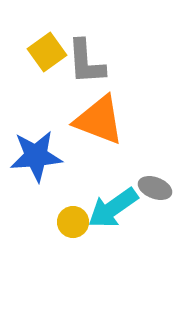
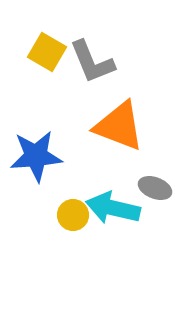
yellow square: rotated 24 degrees counterclockwise
gray L-shape: moved 6 px right; rotated 18 degrees counterclockwise
orange triangle: moved 20 px right, 6 px down
cyan arrow: rotated 48 degrees clockwise
yellow circle: moved 7 px up
